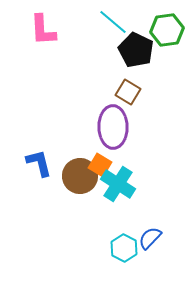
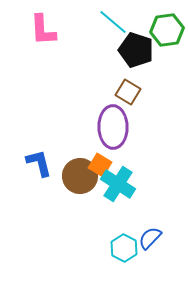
black pentagon: rotated 8 degrees counterclockwise
